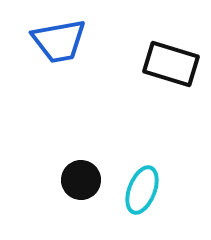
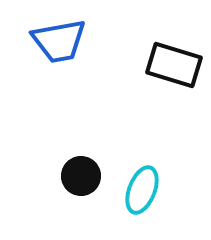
black rectangle: moved 3 px right, 1 px down
black circle: moved 4 px up
